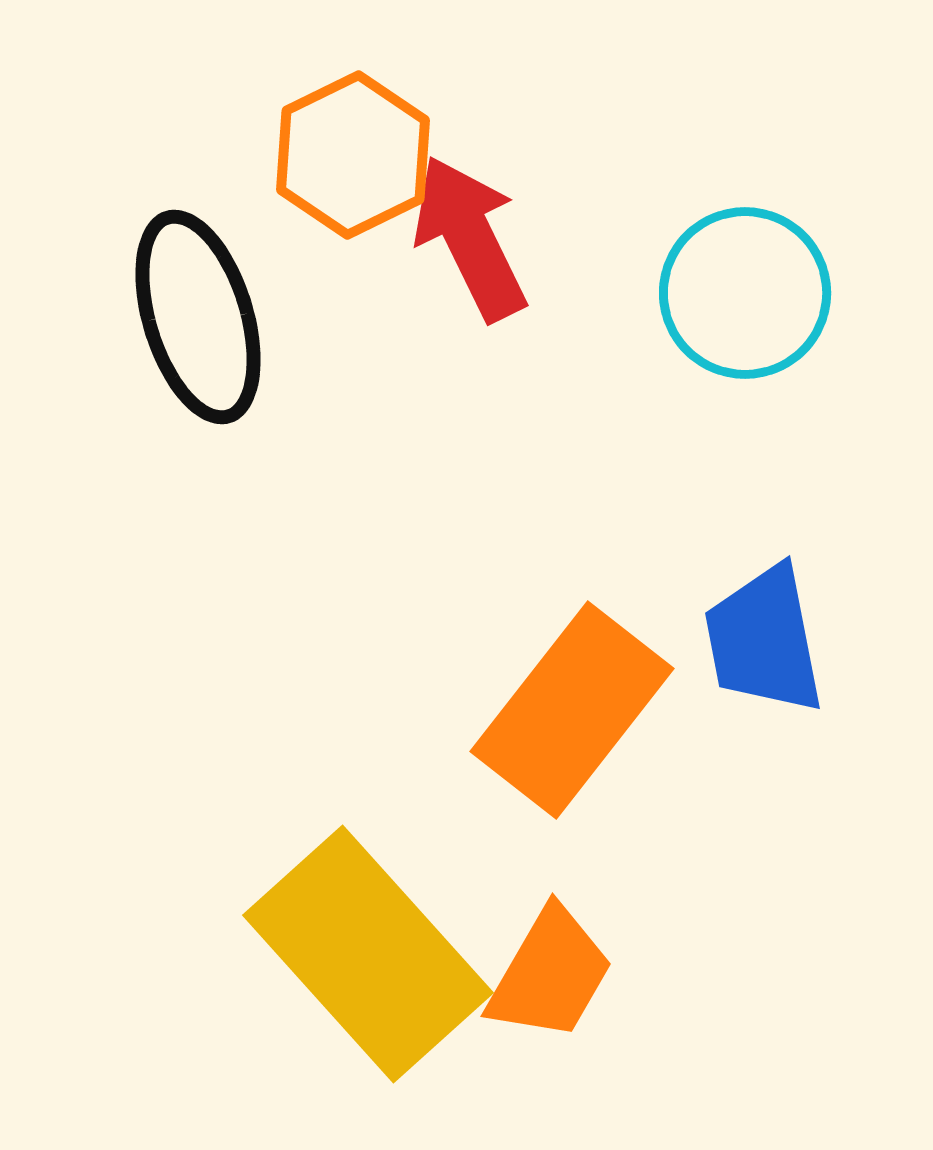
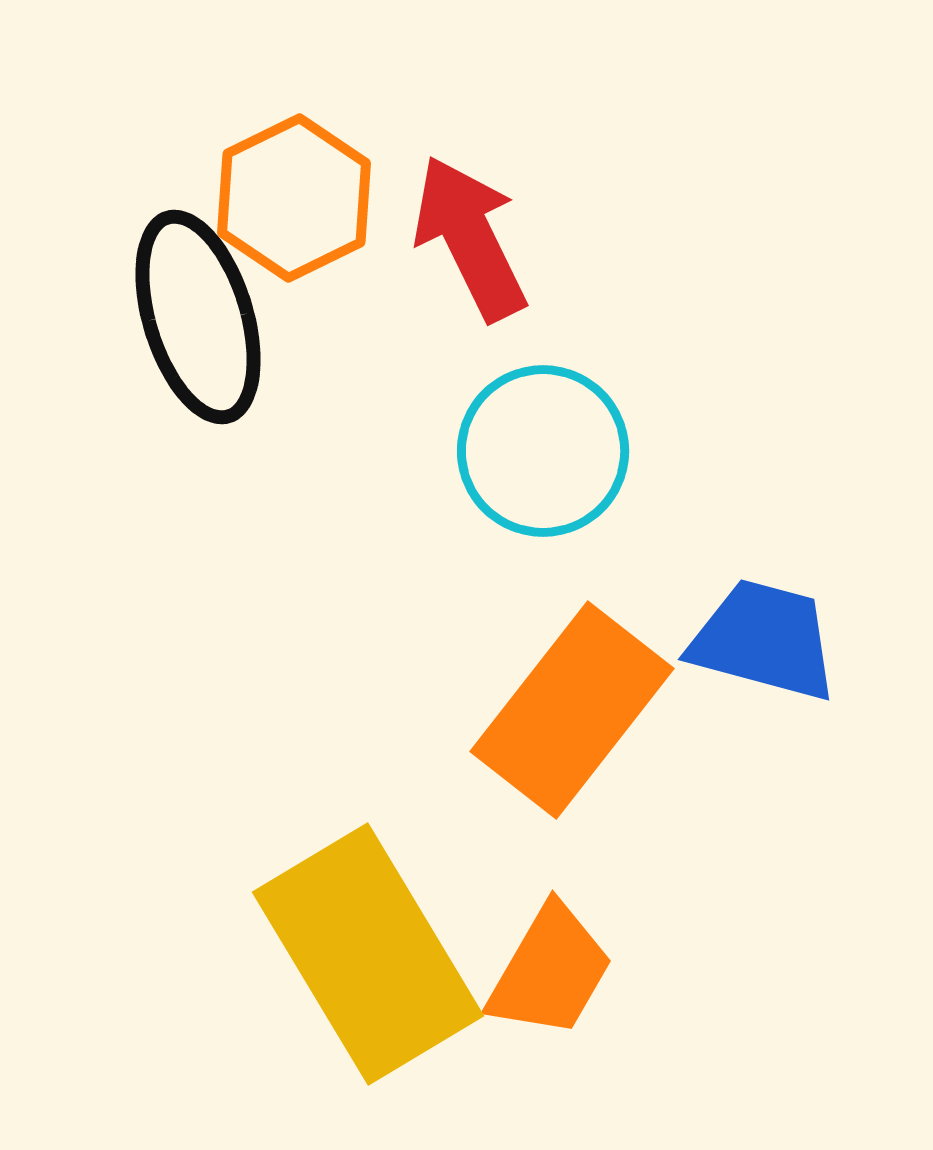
orange hexagon: moved 59 px left, 43 px down
cyan circle: moved 202 px left, 158 px down
blue trapezoid: rotated 116 degrees clockwise
yellow rectangle: rotated 11 degrees clockwise
orange trapezoid: moved 3 px up
